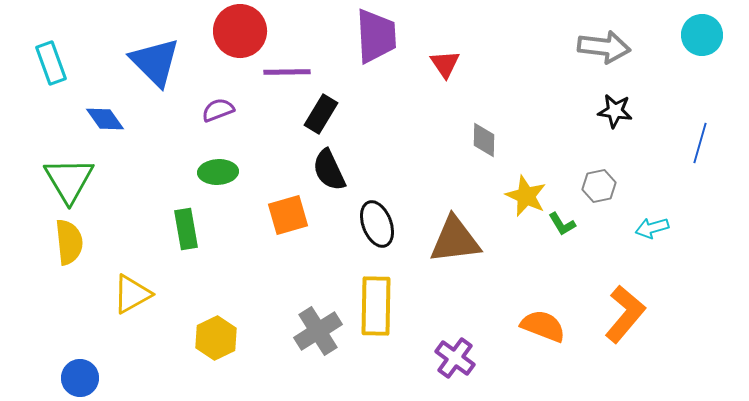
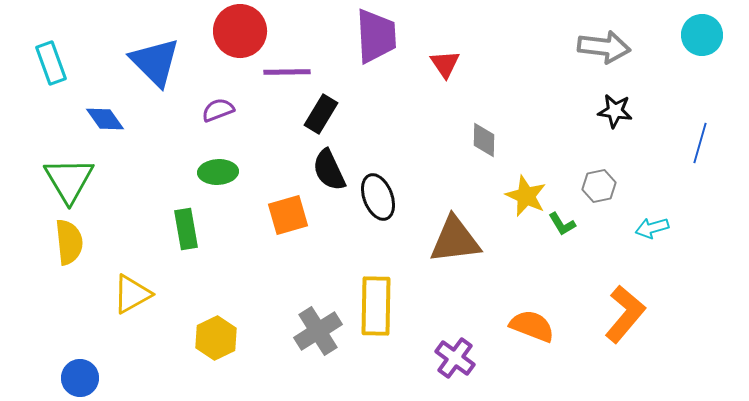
black ellipse: moved 1 px right, 27 px up
orange semicircle: moved 11 px left
